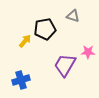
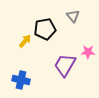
gray triangle: rotated 32 degrees clockwise
blue cross: rotated 30 degrees clockwise
